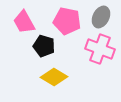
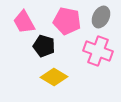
pink cross: moved 2 px left, 2 px down
